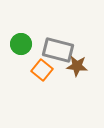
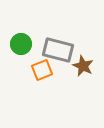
brown star: moved 6 px right; rotated 20 degrees clockwise
orange square: rotated 30 degrees clockwise
